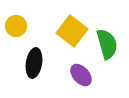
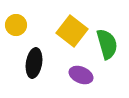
yellow circle: moved 1 px up
purple ellipse: rotated 25 degrees counterclockwise
